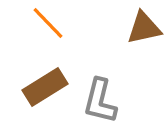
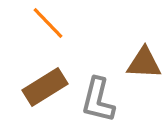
brown triangle: moved 35 px down; rotated 15 degrees clockwise
gray L-shape: moved 2 px left, 1 px up
